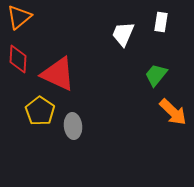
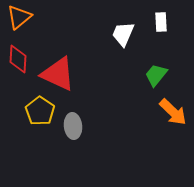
white rectangle: rotated 12 degrees counterclockwise
